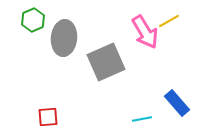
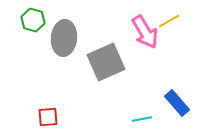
green hexagon: rotated 20 degrees counterclockwise
